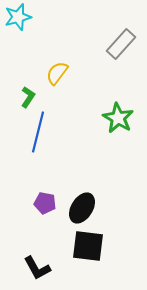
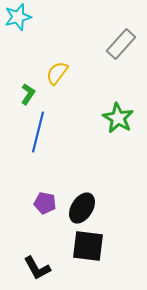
green L-shape: moved 3 px up
